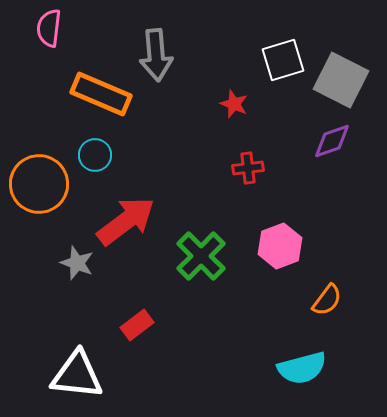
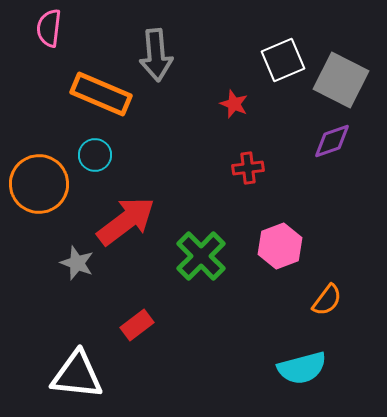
white square: rotated 6 degrees counterclockwise
